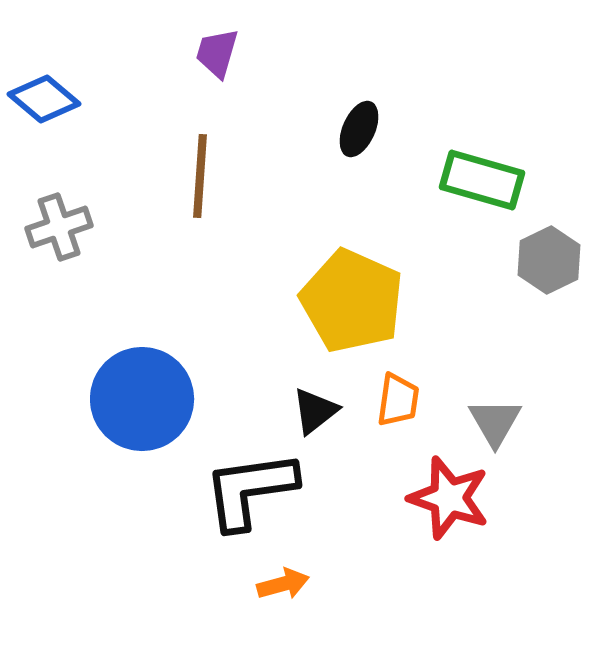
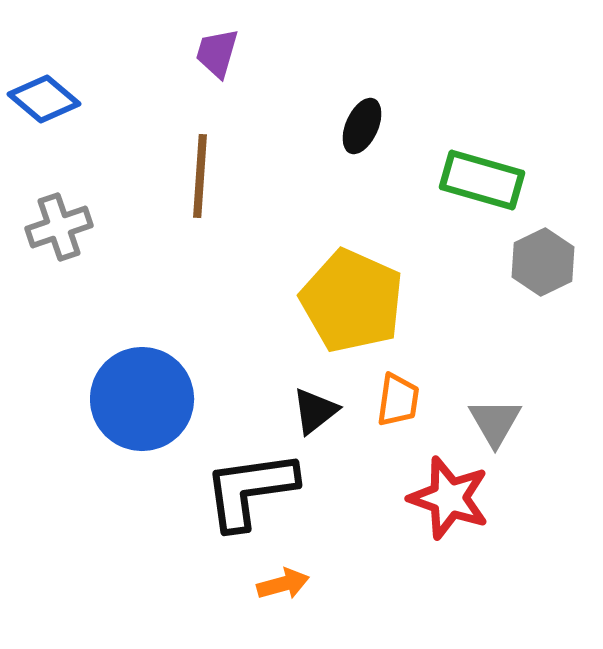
black ellipse: moved 3 px right, 3 px up
gray hexagon: moved 6 px left, 2 px down
